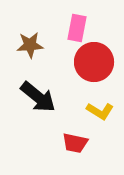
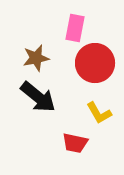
pink rectangle: moved 2 px left
brown star: moved 6 px right, 13 px down; rotated 8 degrees counterclockwise
red circle: moved 1 px right, 1 px down
yellow L-shape: moved 1 px left, 2 px down; rotated 28 degrees clockwise
